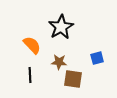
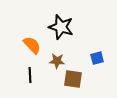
black star: rotated 25 degrees counterclockwise
brown star: moved 2 px left, 1 px up
